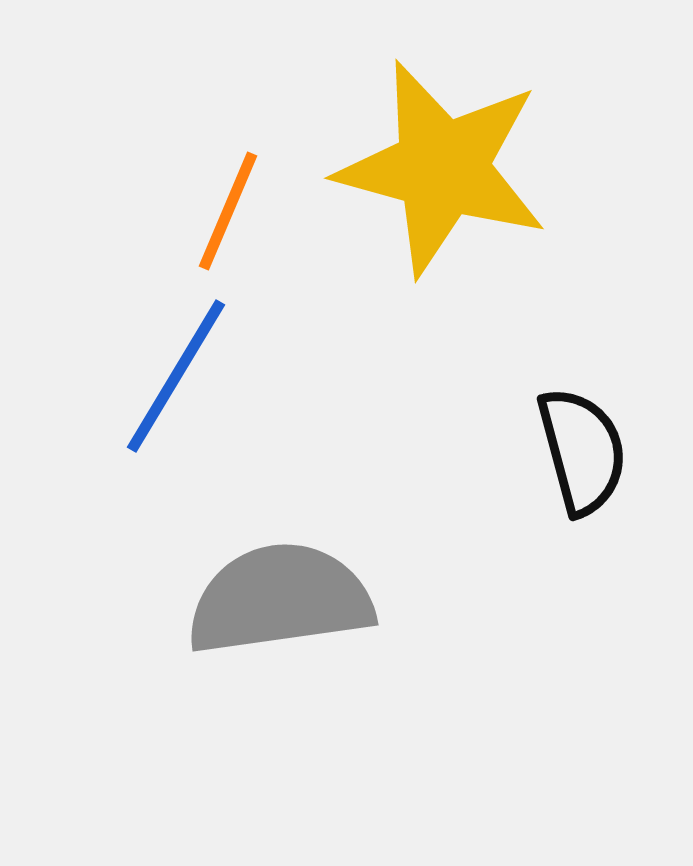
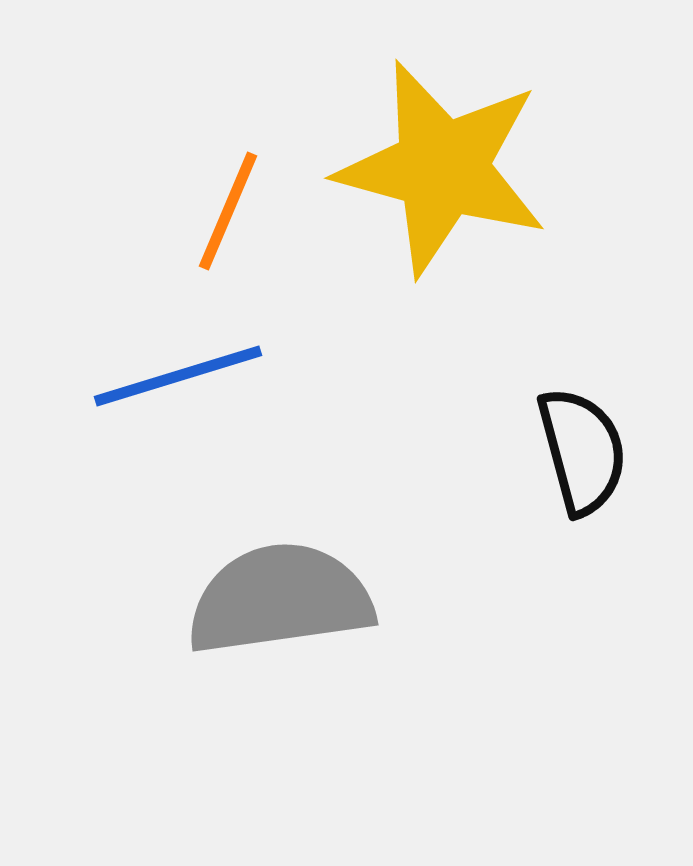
blue line: moved 2 px right; rotated 42 degrees clockwise
